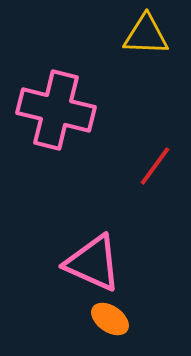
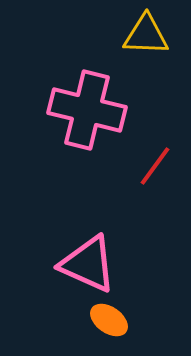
pink cross: moved 31 px right
pink triangle: moved 5 px left, 1 px down
orange ellipse: moved 1 px left, 1 px down
